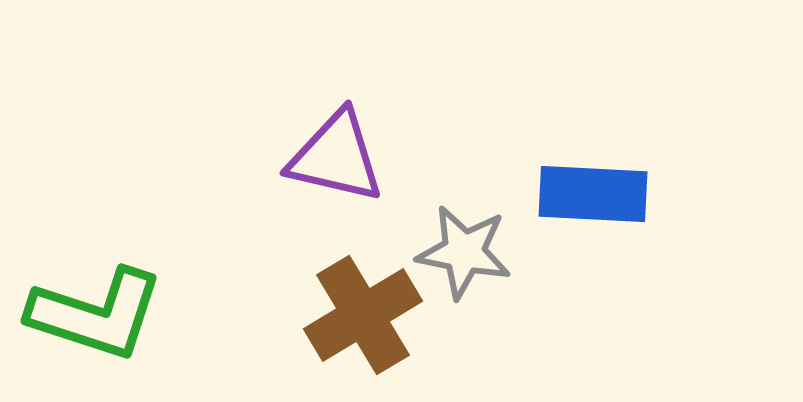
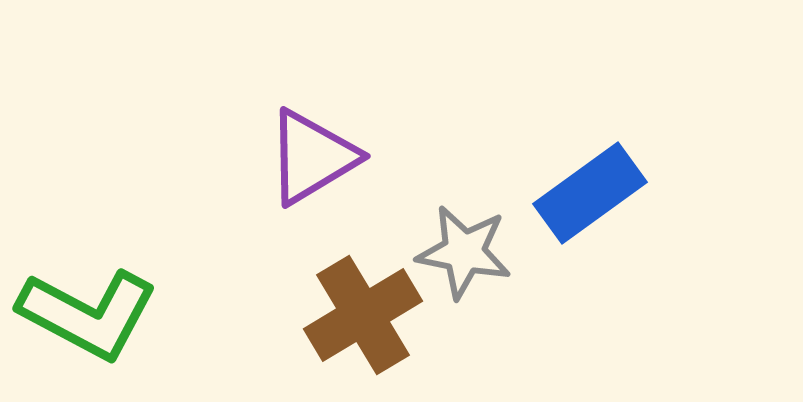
purple triangle: moved 24 px left; rotated 44 degrees counterclockwise
blue rectangle: moved 3 px left, 1 px up; rotated 39 degrees counterclockwise
green L-shape: moved 8 px left; rotated 10 degrees clockwise
